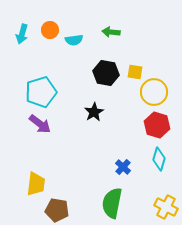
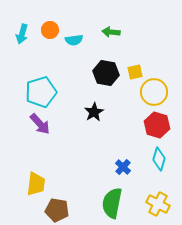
yellow square: rotated 21 degrees counterclockwise
purple arrow: rotated 10 degrees clockwise
yellow cross: moved 8 px left, 3 px up
